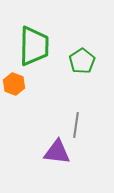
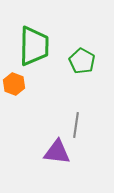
green pentagon: rotated 10 degrees counterclockwise
